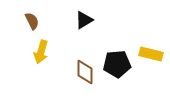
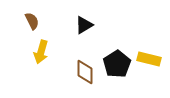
black triangle: moved 5 px down
yellow rectangle: moved 2 px left, 5 px down
black pentagon: rotated 28 degrees counterclockwise
